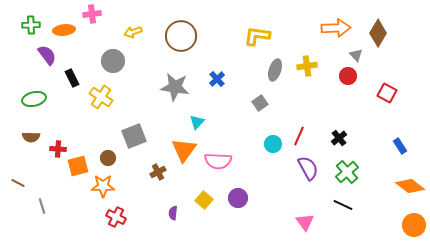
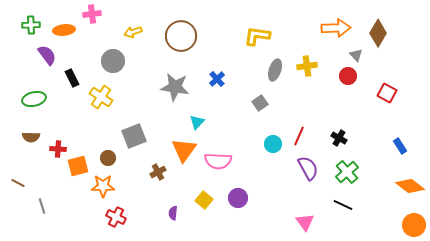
black cross at (339, 138): rotated 21 degrees counterclockwise
